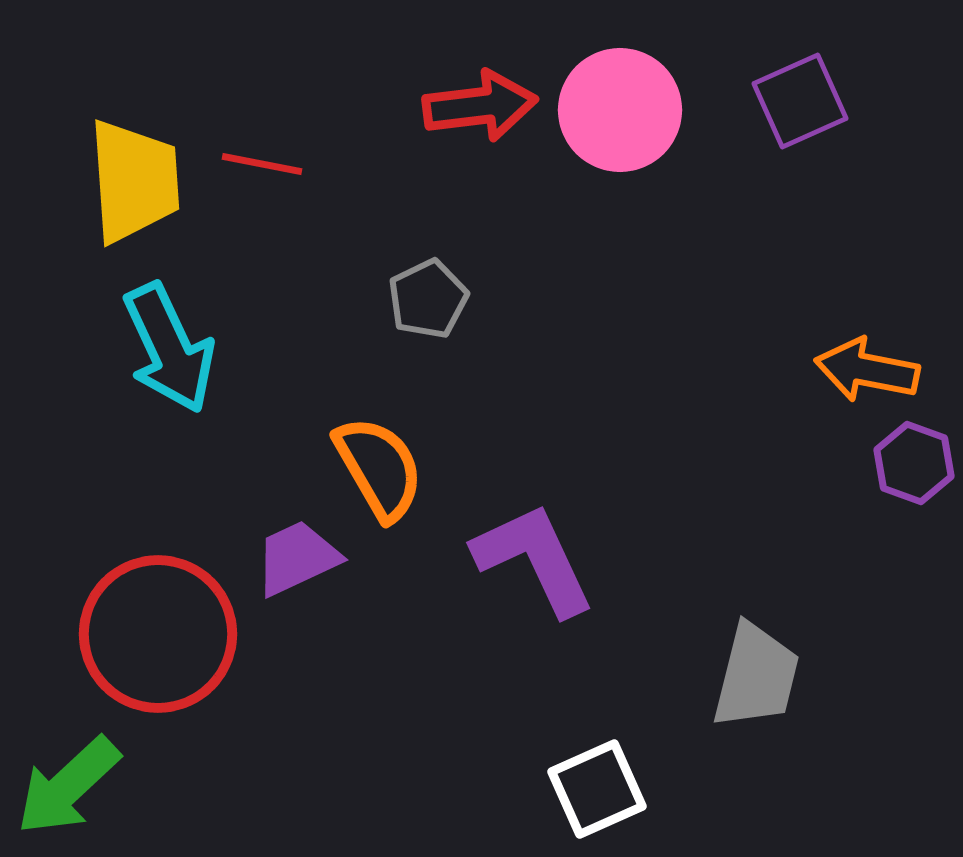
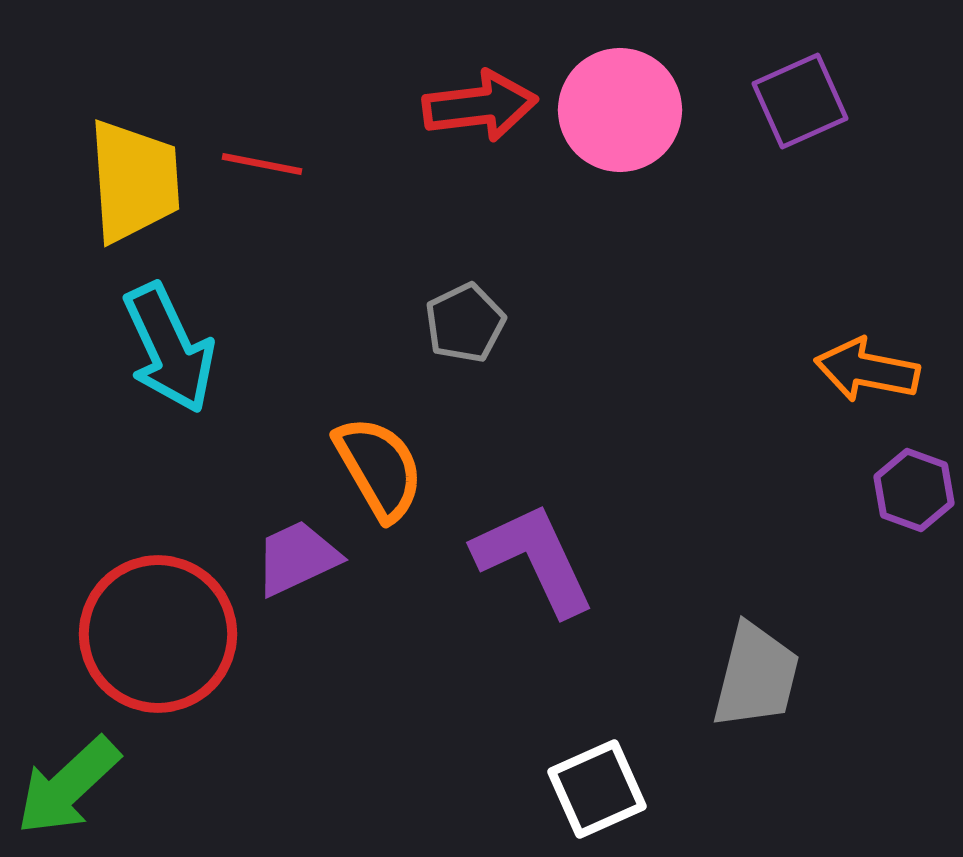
gray pentagon: moved 37 px right, 24 px down
purple hexagon: moved 27 px down
